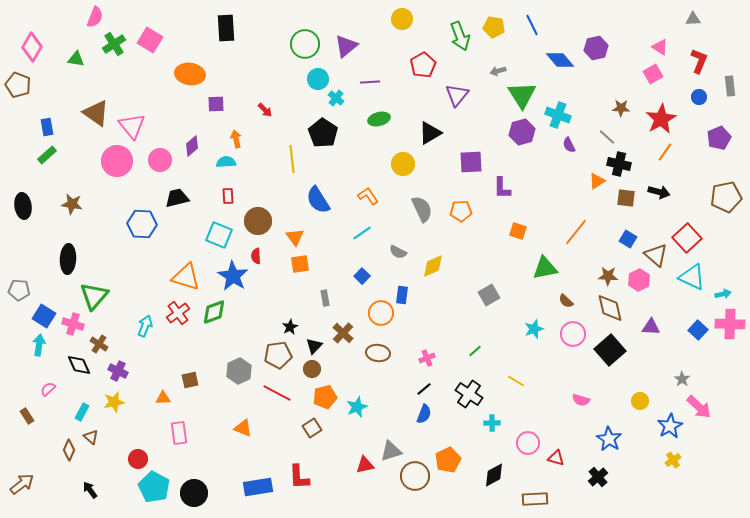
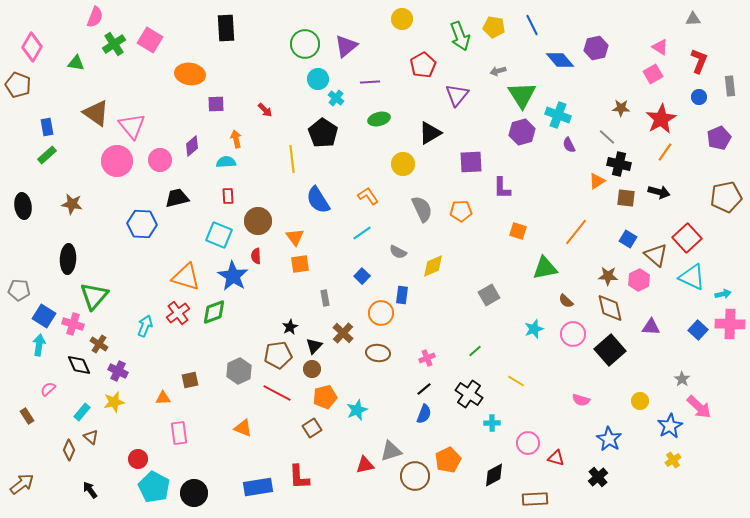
green triangle at (76, 59): moved 4 px down
cyan star at (357, 407): moved 3 px down
cyan rectangle at (82, 412): rotated 12 degrees clockwise
